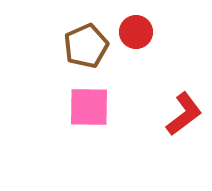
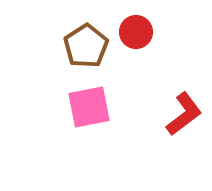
brown pentagon: rotated 9 degrees counterclockwise
pink square: rotated 12 degrees counterclockwise
